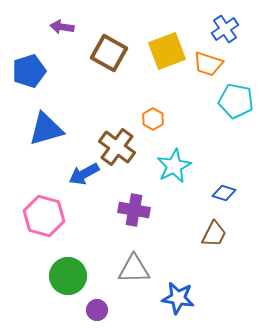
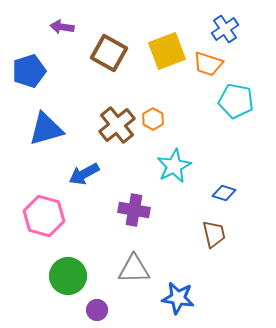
brown cross: moved 22 px up; rotated 15 degrees clockwise
brown trapezoid: rotated 40 degrees counterclockwise
